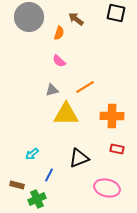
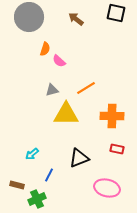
orange semicircle: moved 14 px left, 16 px down
orange line: moved 1 px right, 1 px down
